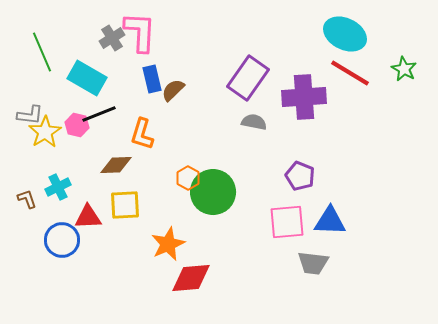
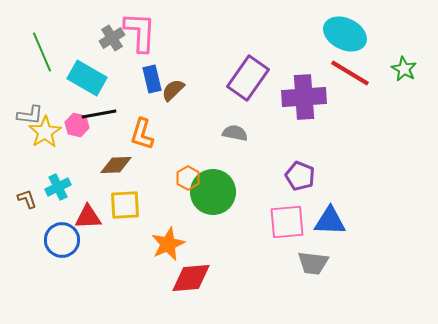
black line: rotated 12 degrees clockwise
gray semicircle: moved 19 px left, 11 px down
